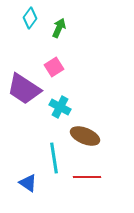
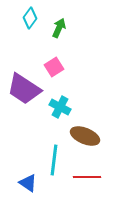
cyan line: moved 2 px down; rotated 16 degrees clockwise
